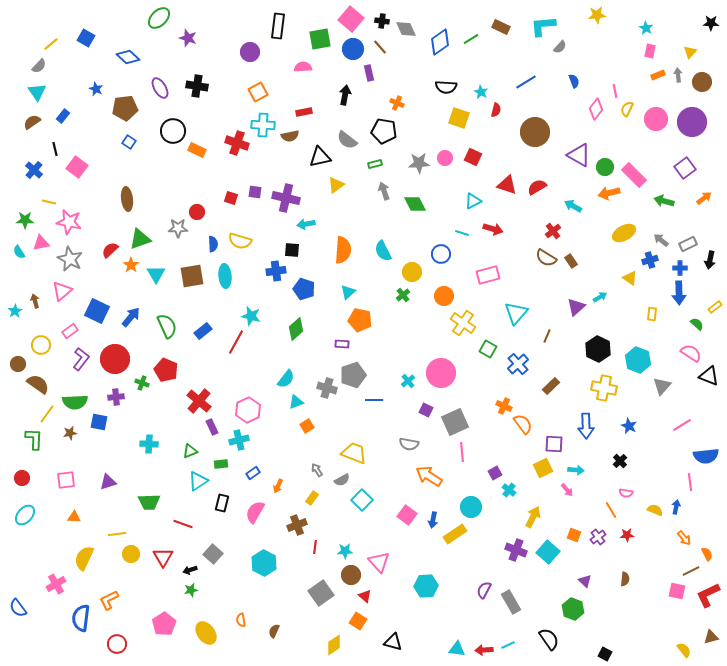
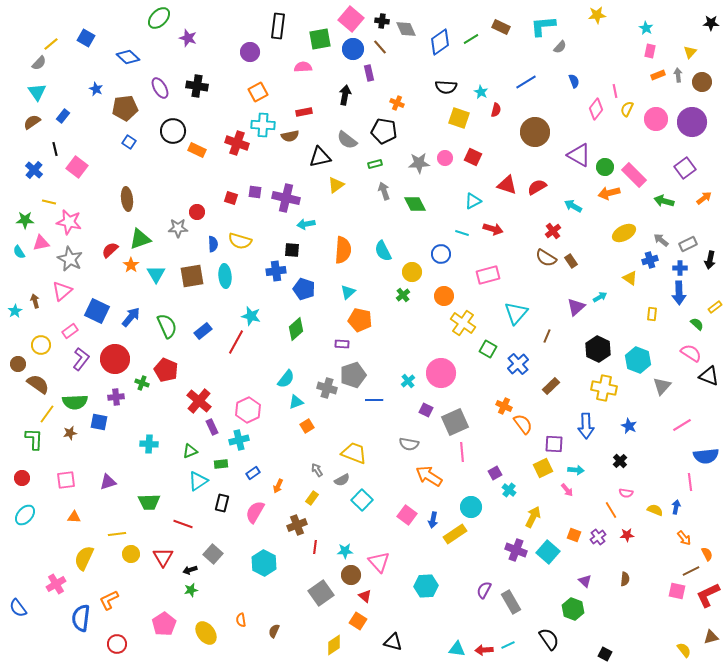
gray semicircle at (39, 66): moved 3 px up
